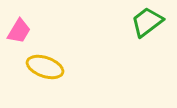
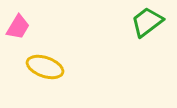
pink trapezoid: moved 1 px left, 4 px up
